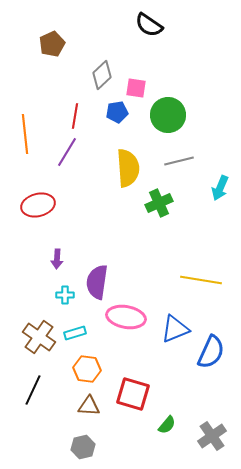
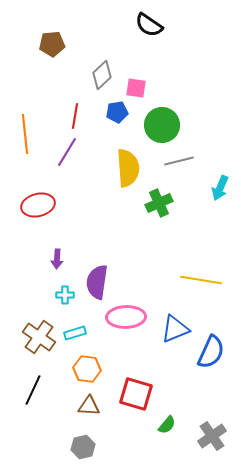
brown pentagon: rotated 20 degrees clockwise
green circle: moved 6 px left, 10 px down
pink ellipse: rotated 12 degrees counterclockwise
red square: moved 3 px right
